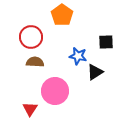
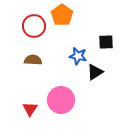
red circle: moved 3 px right, 11 px up
brown semicircle: moved 2 px left, 2 px up
pink circle: moved 6 px right, 9 px down
